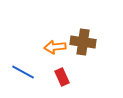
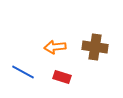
brown cross: moved 12 px right, 5 px down
red rectangle: rotated 48 degrees counterclockwise
